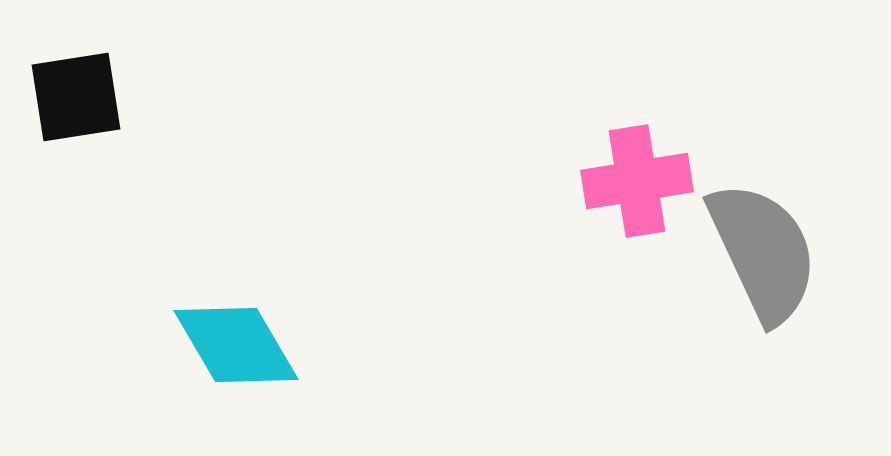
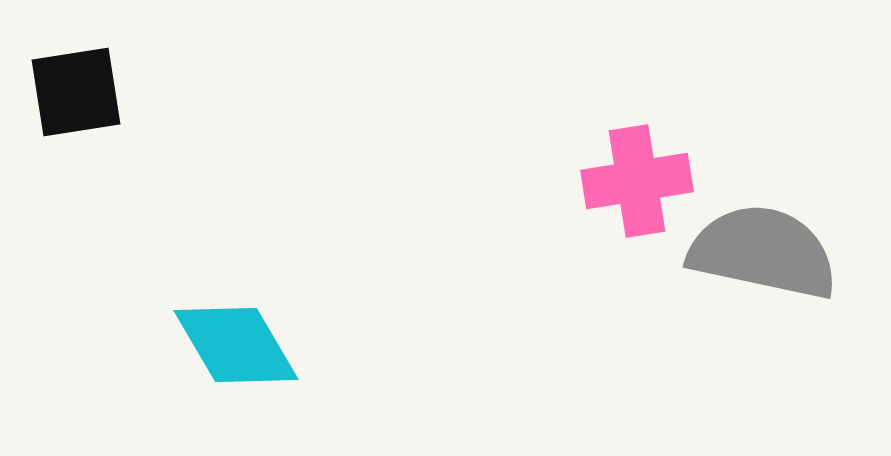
black square: moved 5 px up
gray semicircle: rotated 53 degrees counterclockwise
